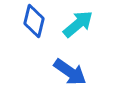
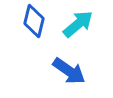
blue arrow: moved 1 px left, 1 px up
